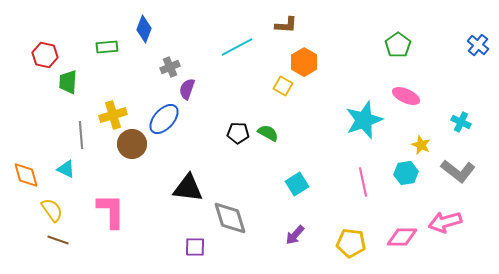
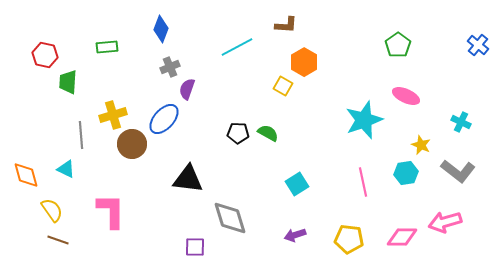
blue diamond: moved 17 px right
black triangle: moved 9 px up
purple arrow: rotated 30 degrees clockwise
yellow pentagon: moved 2 px left, 4 px up
